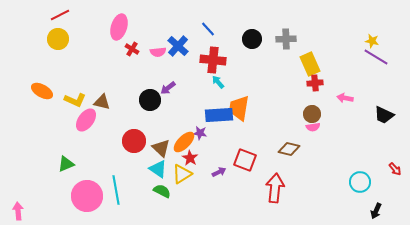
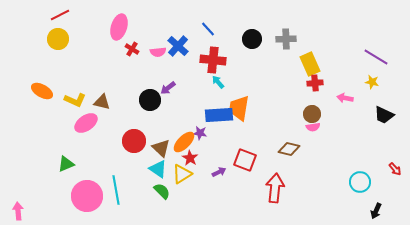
yellow star at (372, 41): moved 41 px down
pink ellipse at (86, 120): moved 3 px down; rotated 20 degrees clockwise
green semicircle at (162, 191): rotated 18 degrees clockwise
